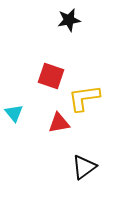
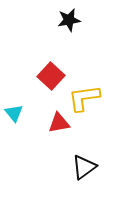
red square: rotated 24 degrees clockwise
